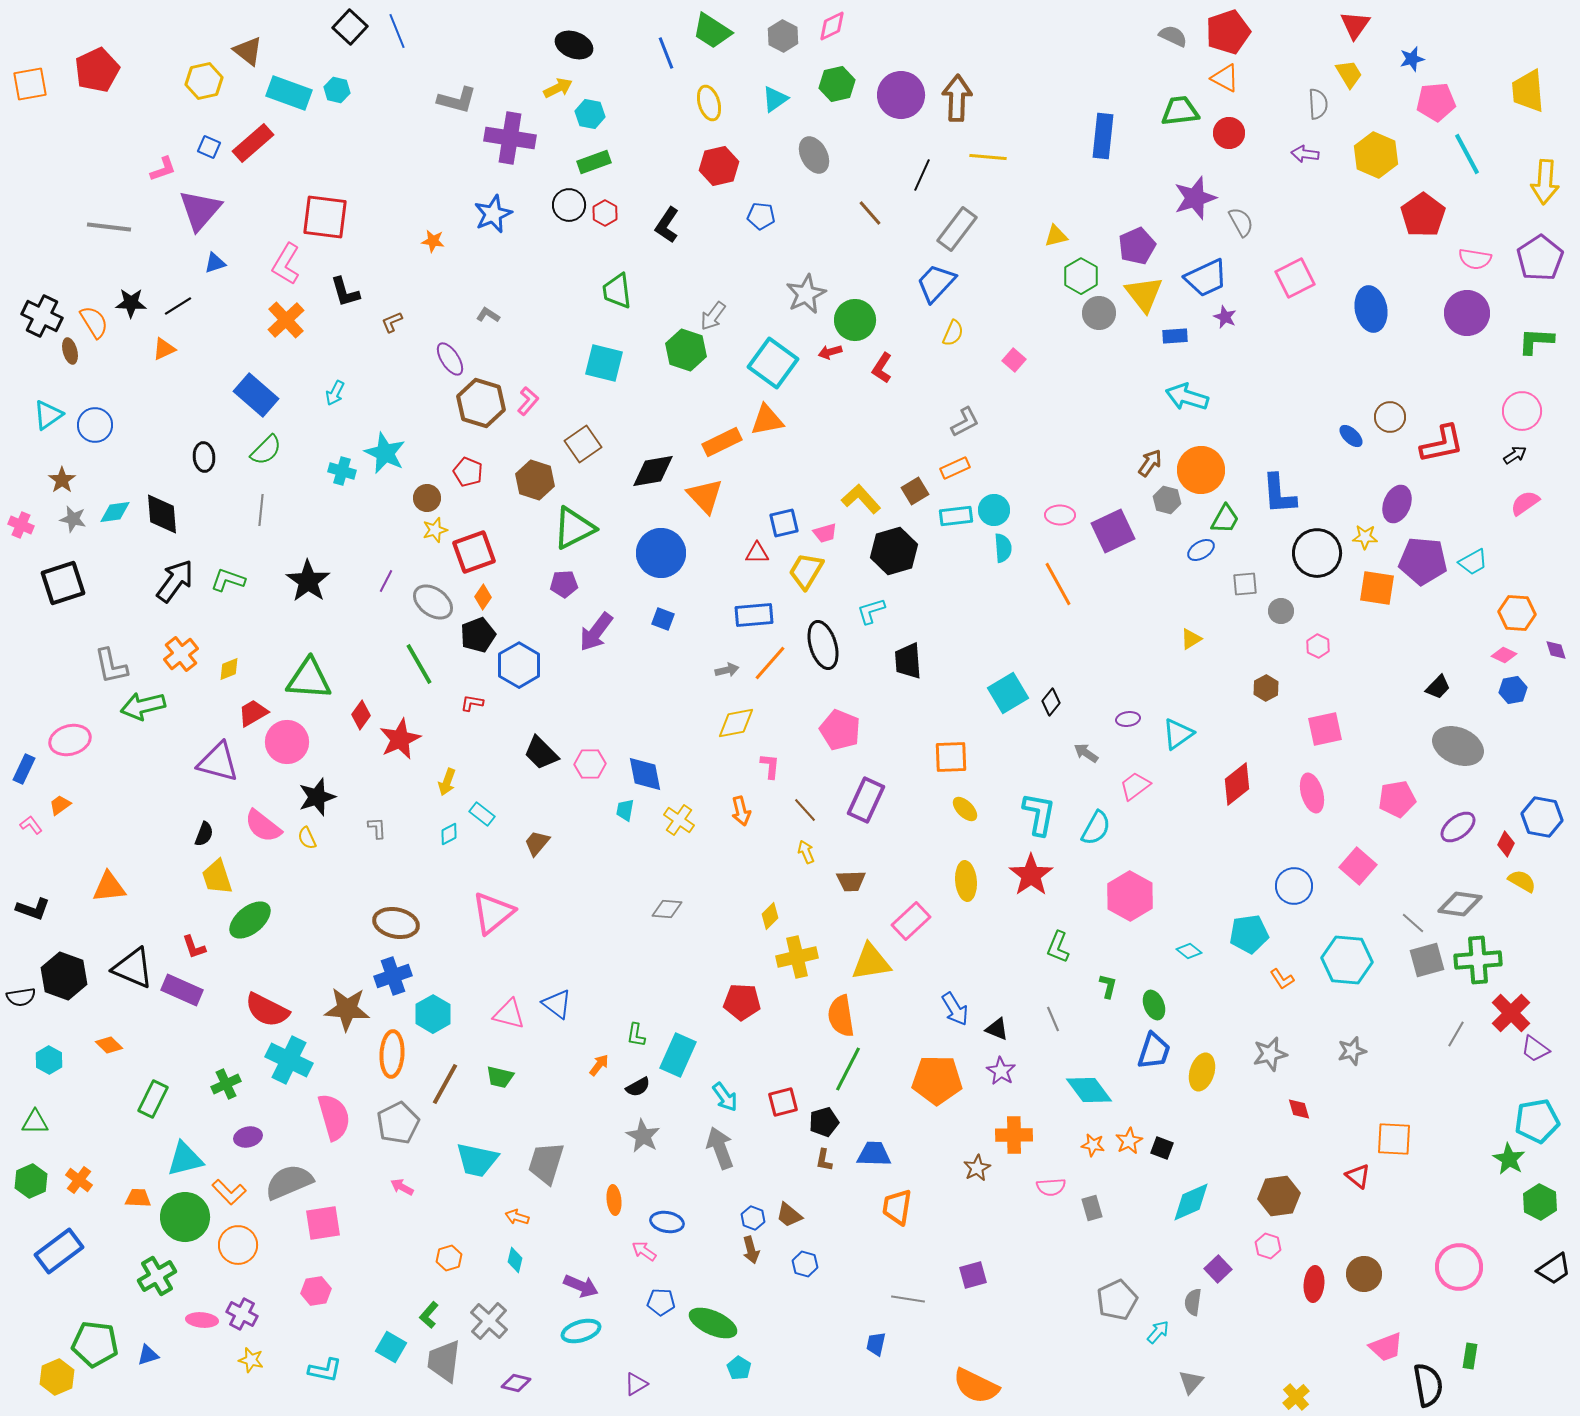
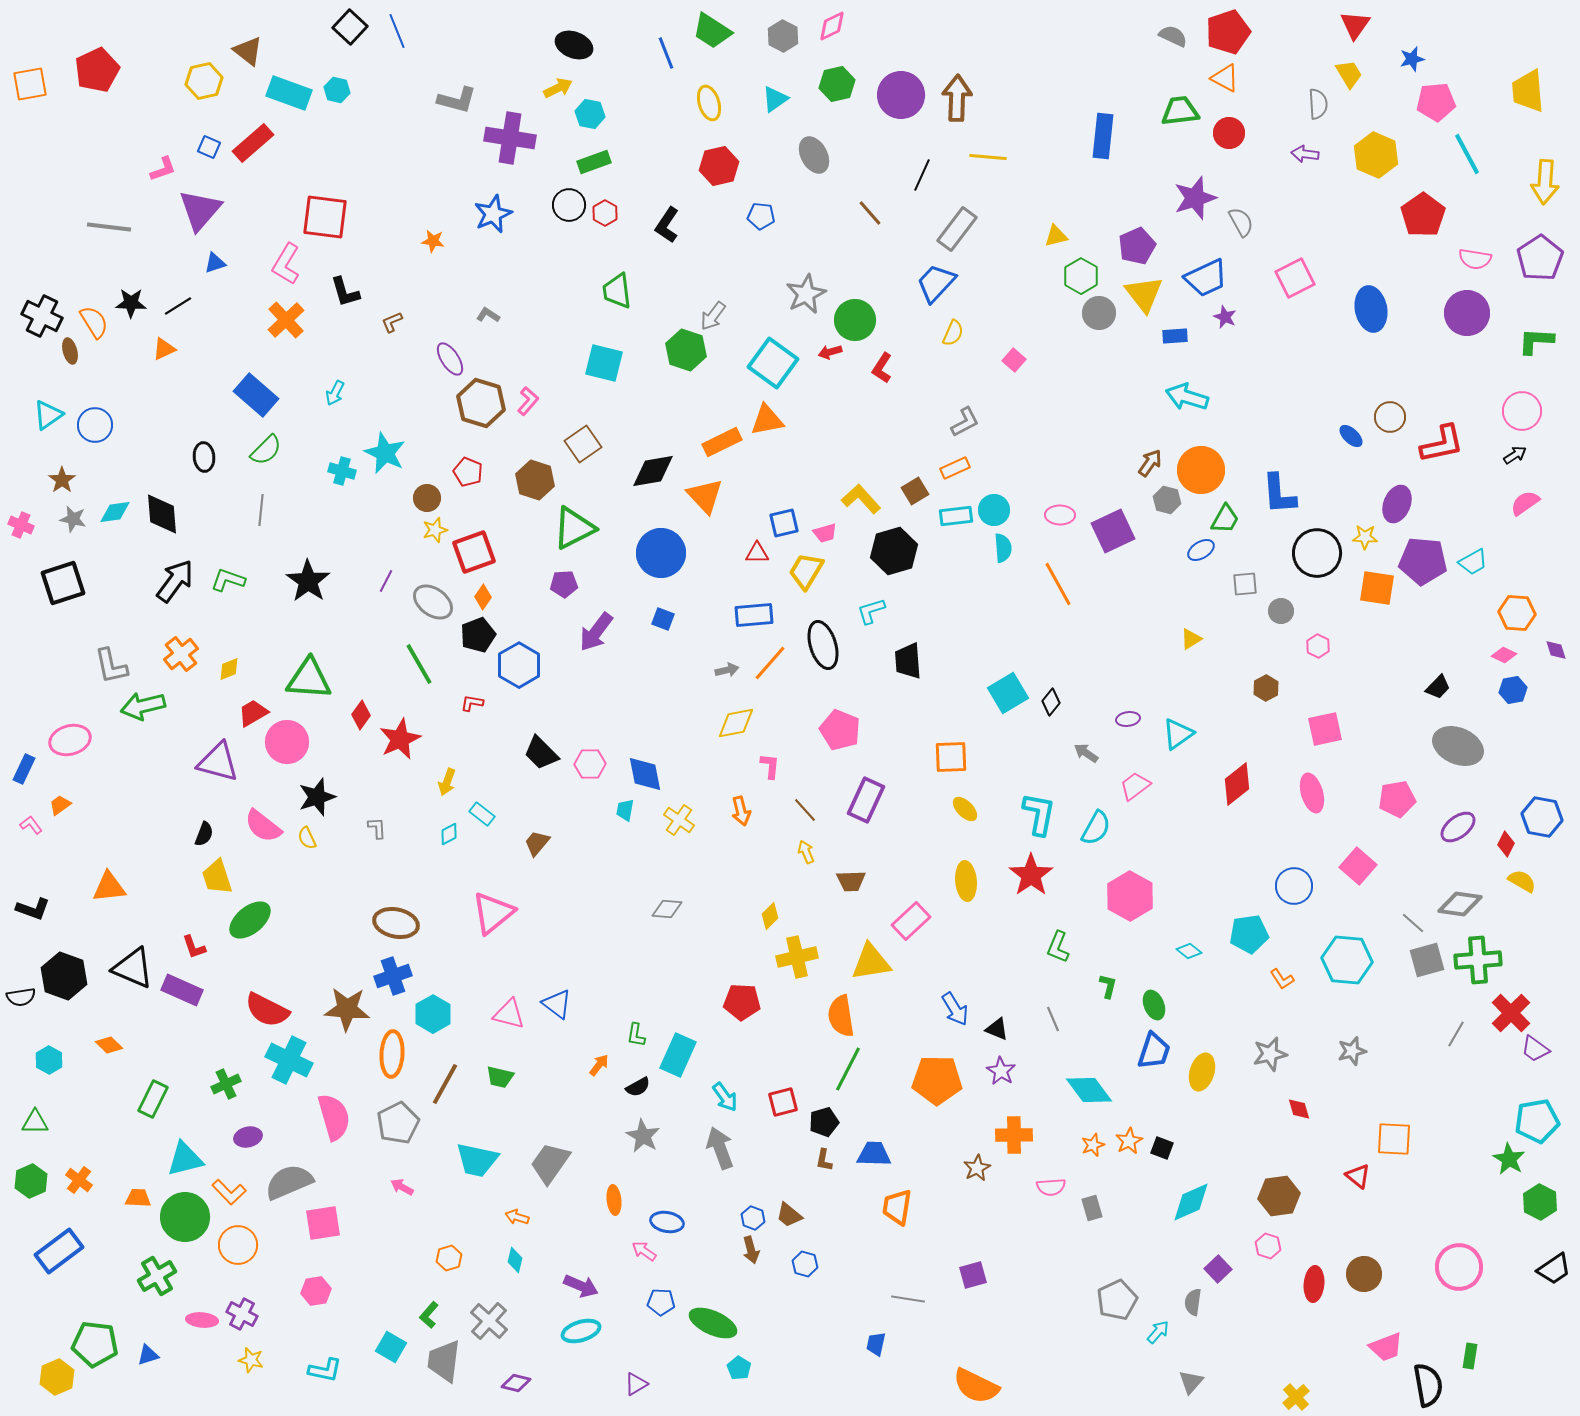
orange star at (1093, 1145): rotated 30 degrees counterclockwise
gray trapezoid at (546, 1163): moved 4 px right; rotated 18 degrees clockwise
